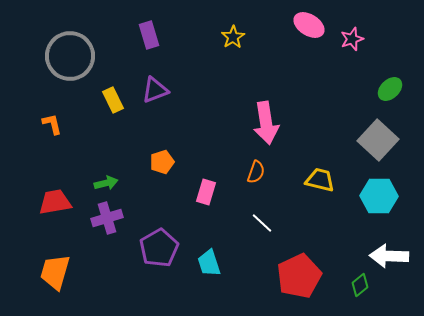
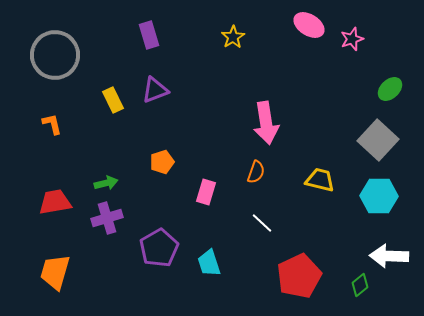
gray circle: moved 15 px left, 1 px up
